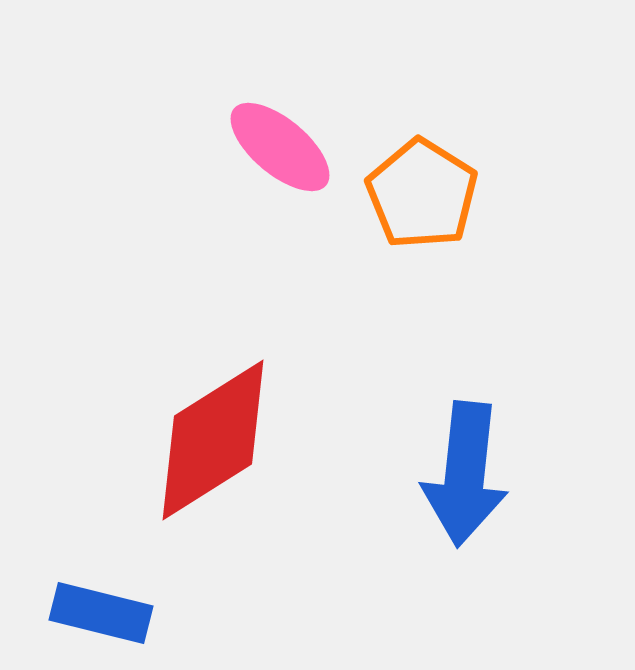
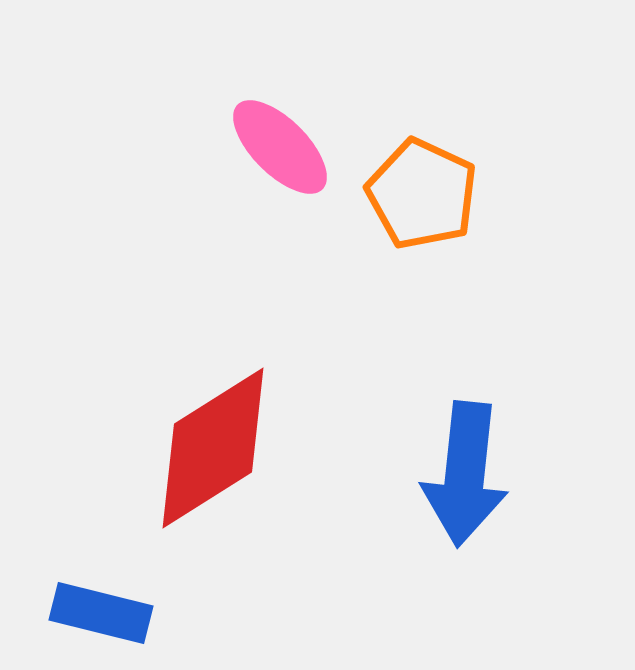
pink ellipse: rotated 5 degrees clockwise
orange pentagon: rotated 7 degrees counterclockwise
red diamond: moved 8 px down
